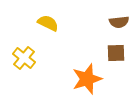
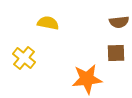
yellow semicircle: rotated 15 degrees counterclockwise
orange star: rotated 12 degrees clockwise
